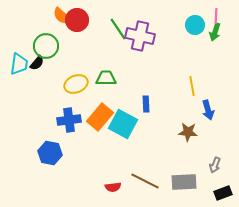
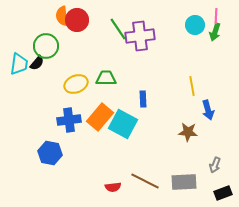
orange semicircle: rotated 42 degrees clockwise
purple cross: rotated 20 degrees counterclockwise
blue rectangle: moved 3 px left, 5 px up
